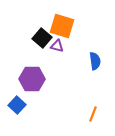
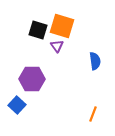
black square: moved 4 px left, 8 px up; rotated 24 degrees counterclockwise
purple triangle: rotated 40 degrees clockwise
